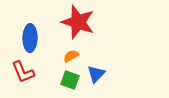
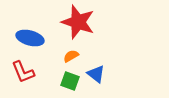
blue ellipse: rotated 76 degrees counterclockwise
blue triangle: rotated 36 degrees counterclockwise
green square: moved 1 px down
